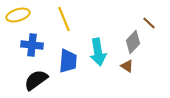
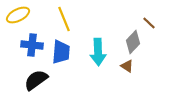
yellow ellipse: rotated 10 degrees counterclockwise
cyan arrow: rotated 8 degrees clockwise
blue trapezoid: moved 7 px left, 9 px up
